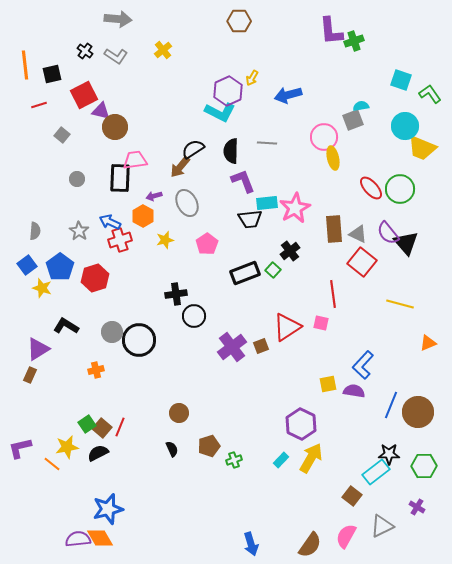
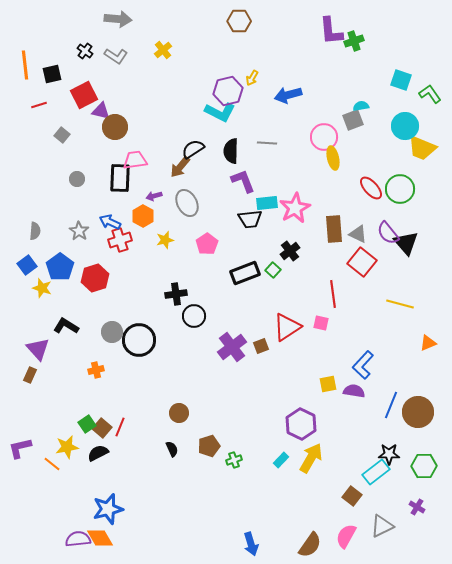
purple hexagon at (228, 91): rotated 12 degrees clockwise
purple triangle at (38, 349): rotated 40 degrees counterclockwise
